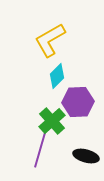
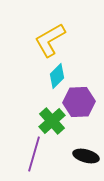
purple hexagon: moved 1 px right
purple line: moved 6 px left, 4 px down
